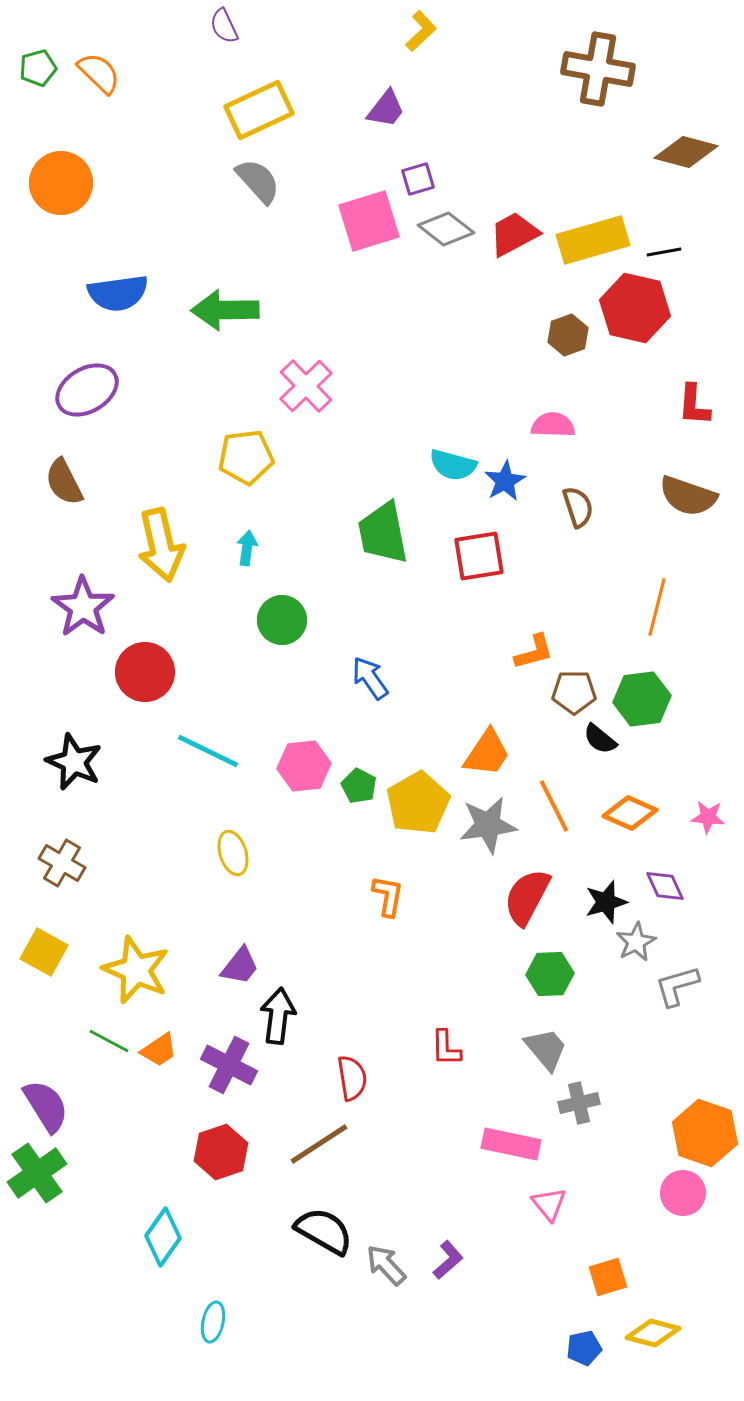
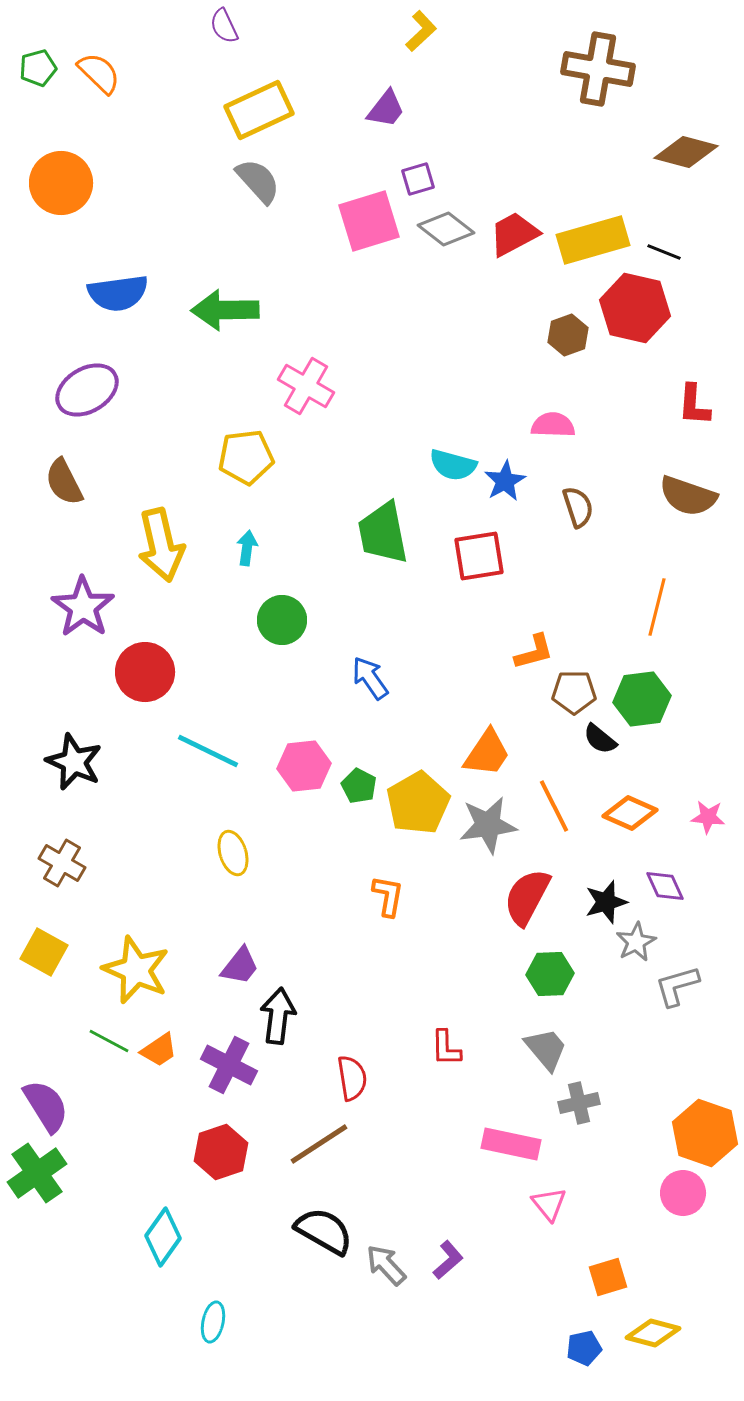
black line at (664, 252): rotated 32 degrees clockwise
pink cross at (306, 386): rotated 16 degrees counterclockwise
